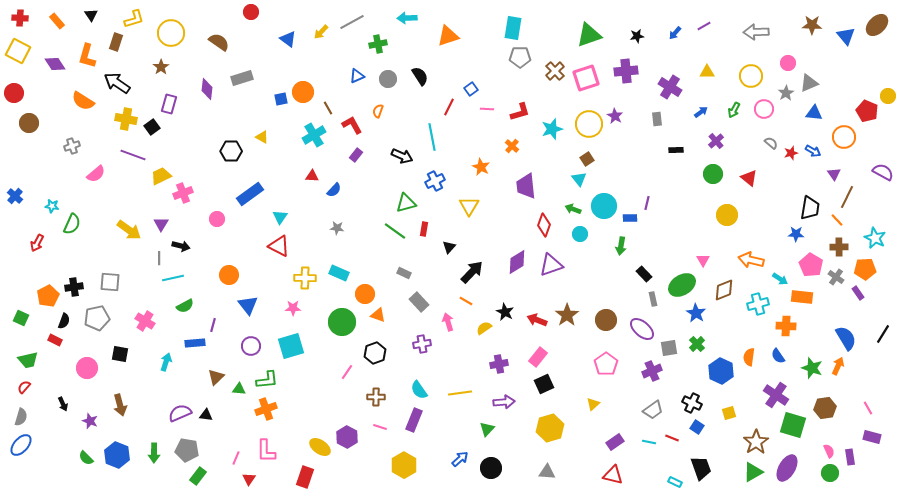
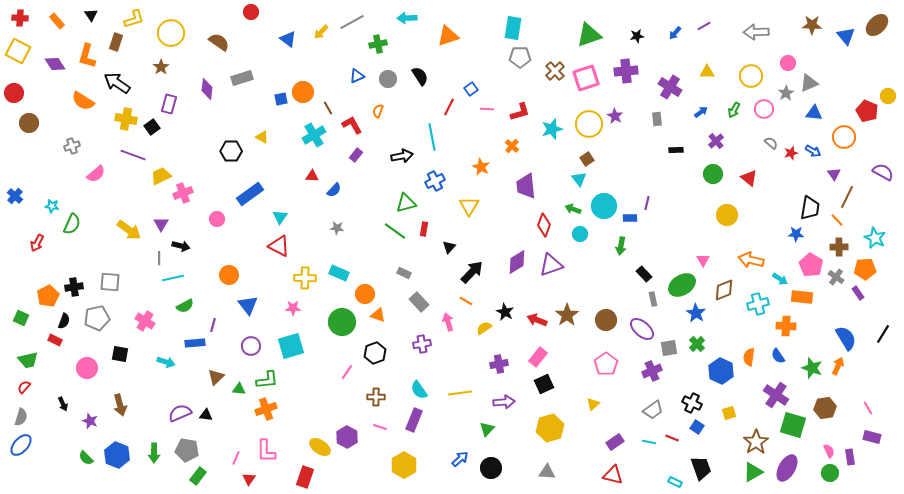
black arrow at (402, 156): rotated 35 degrees counterclockwise
cyan arrow at (166, 362): rotated 90 degrees clockwise
